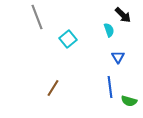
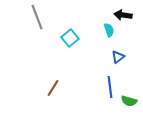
black arrow: rotated 144 degrees clockwise
cyan square: moved 2 px right, 1 px up
blue triangle: rotated 24 degrees clockwise
